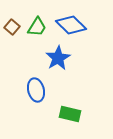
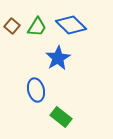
brown square: moved 1 px up
green rectangle: moved 9 px left, 3 px down; rotated 25 degrees clockwise
